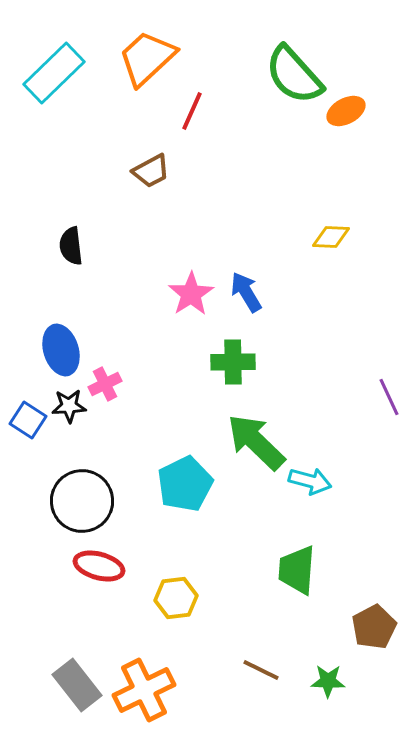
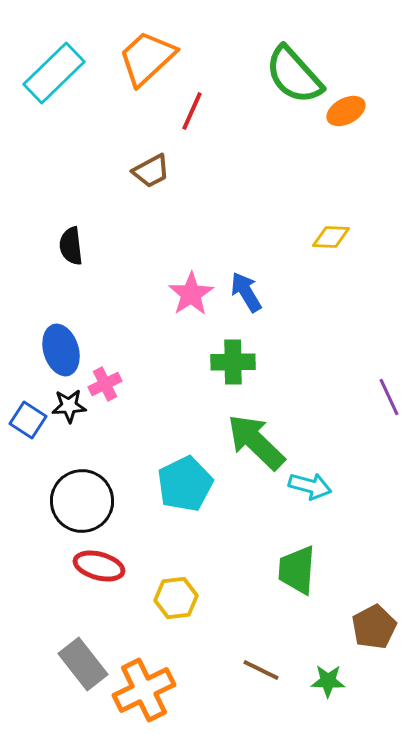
cyan arrow: moved 5 px down
gray rectangle: moved 6 px right, 21 px up
